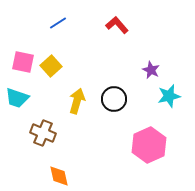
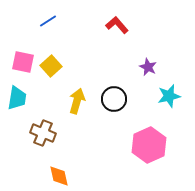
blue line: moved 10 px left, 2 px up
purple star: moved 3 px left, 3 px up
cyan trapezoid: rotated 100 degrees counterclockwise
